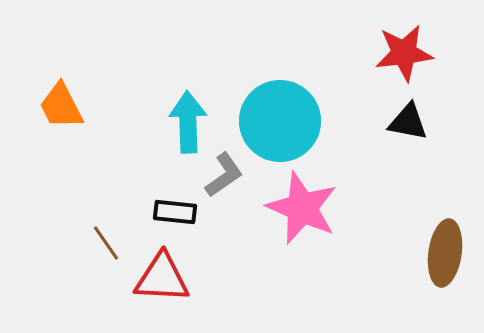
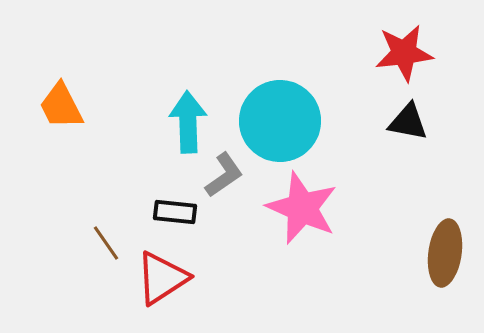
red triangle: rotated 36 degrees counterclockwise
